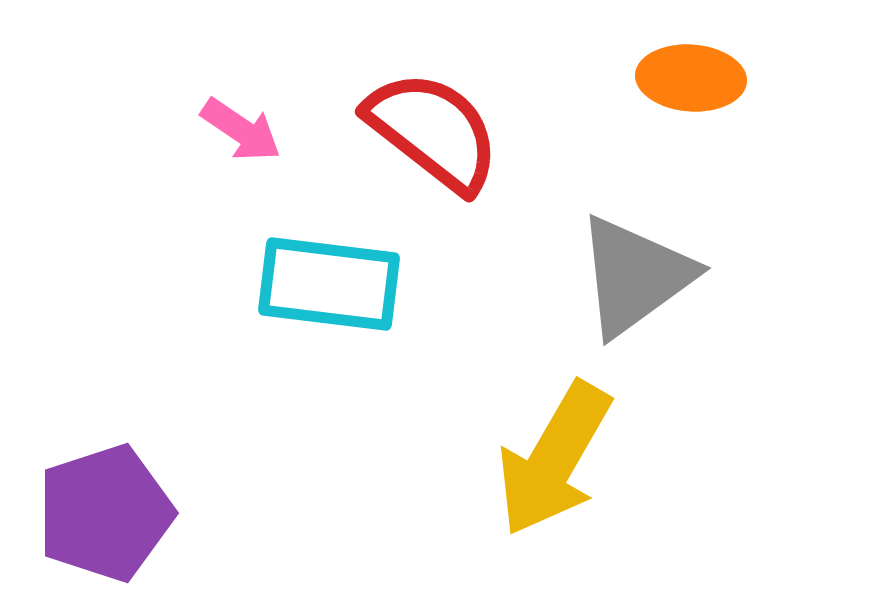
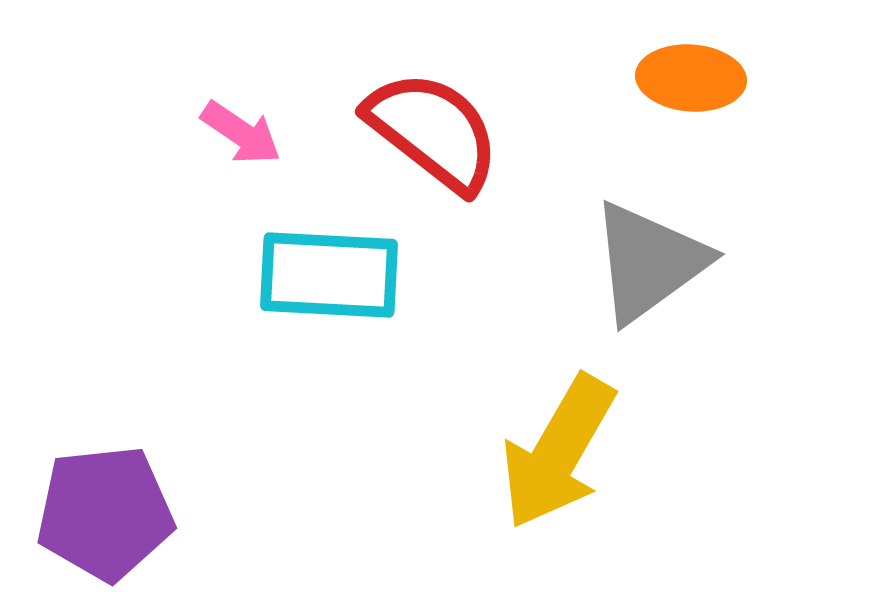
pink arrow: moved 3 px down
gray triangle: moved 14 px right, 14 px up
cyan rectangle: moved 9 px up; rotated 4 degrees counterclockwise
yellow arrow: moved 4 px right, 7 px up
purple pentagon: rotated 12 degrees clockwise
